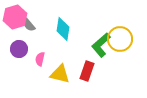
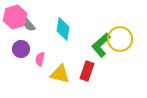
purple circle: moved 2 px right
